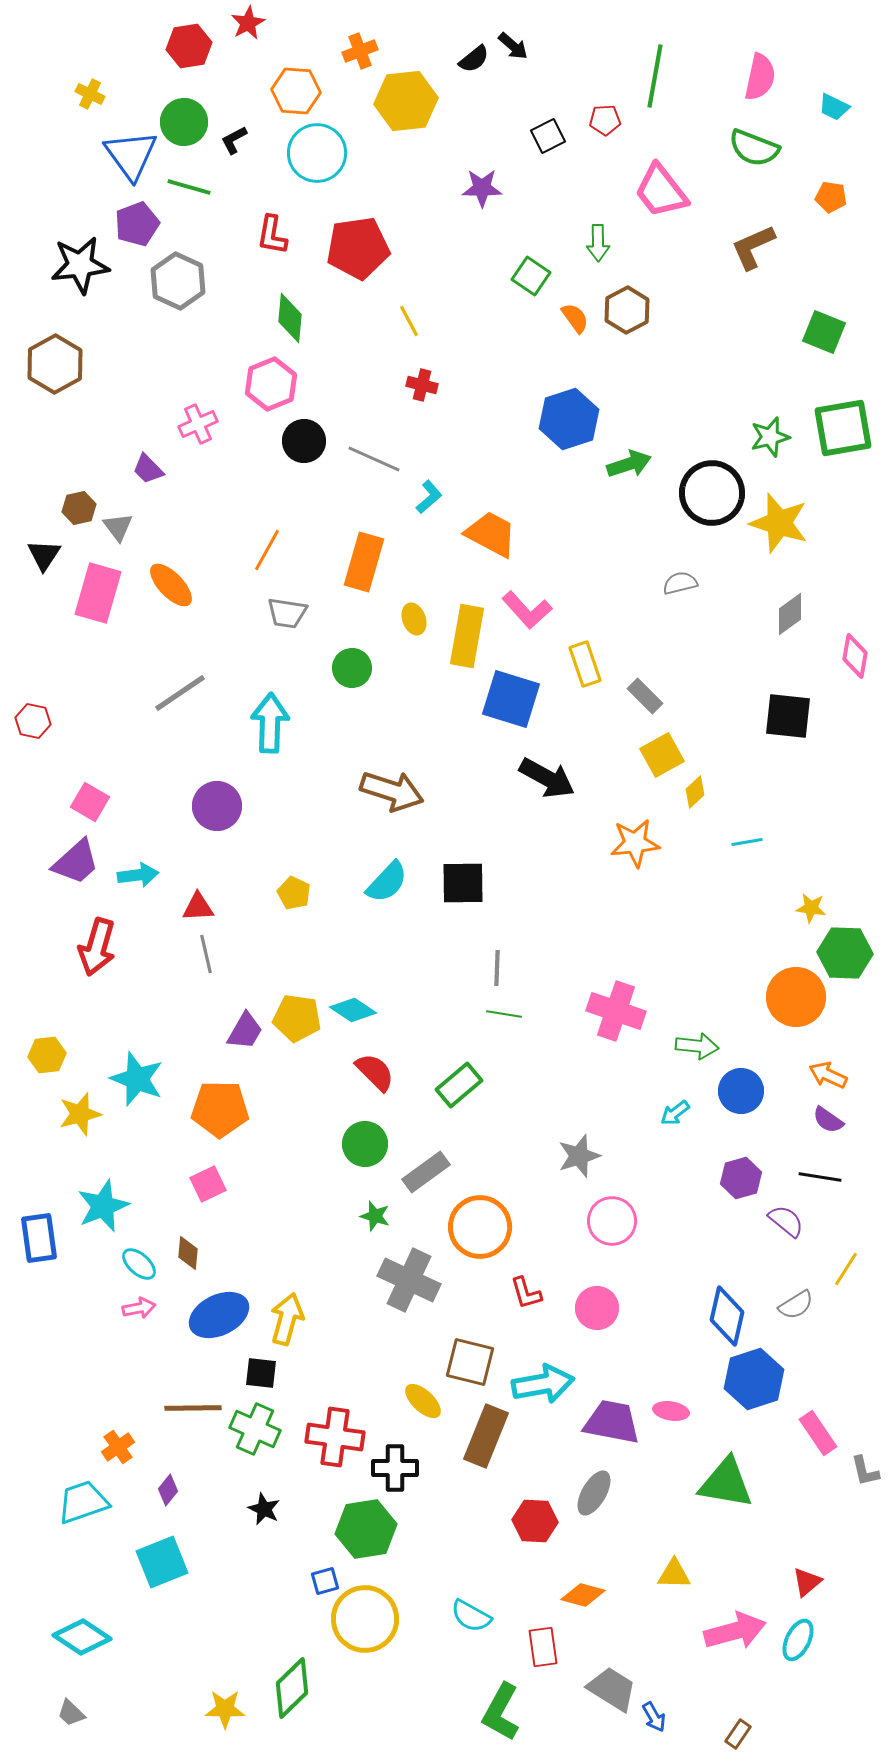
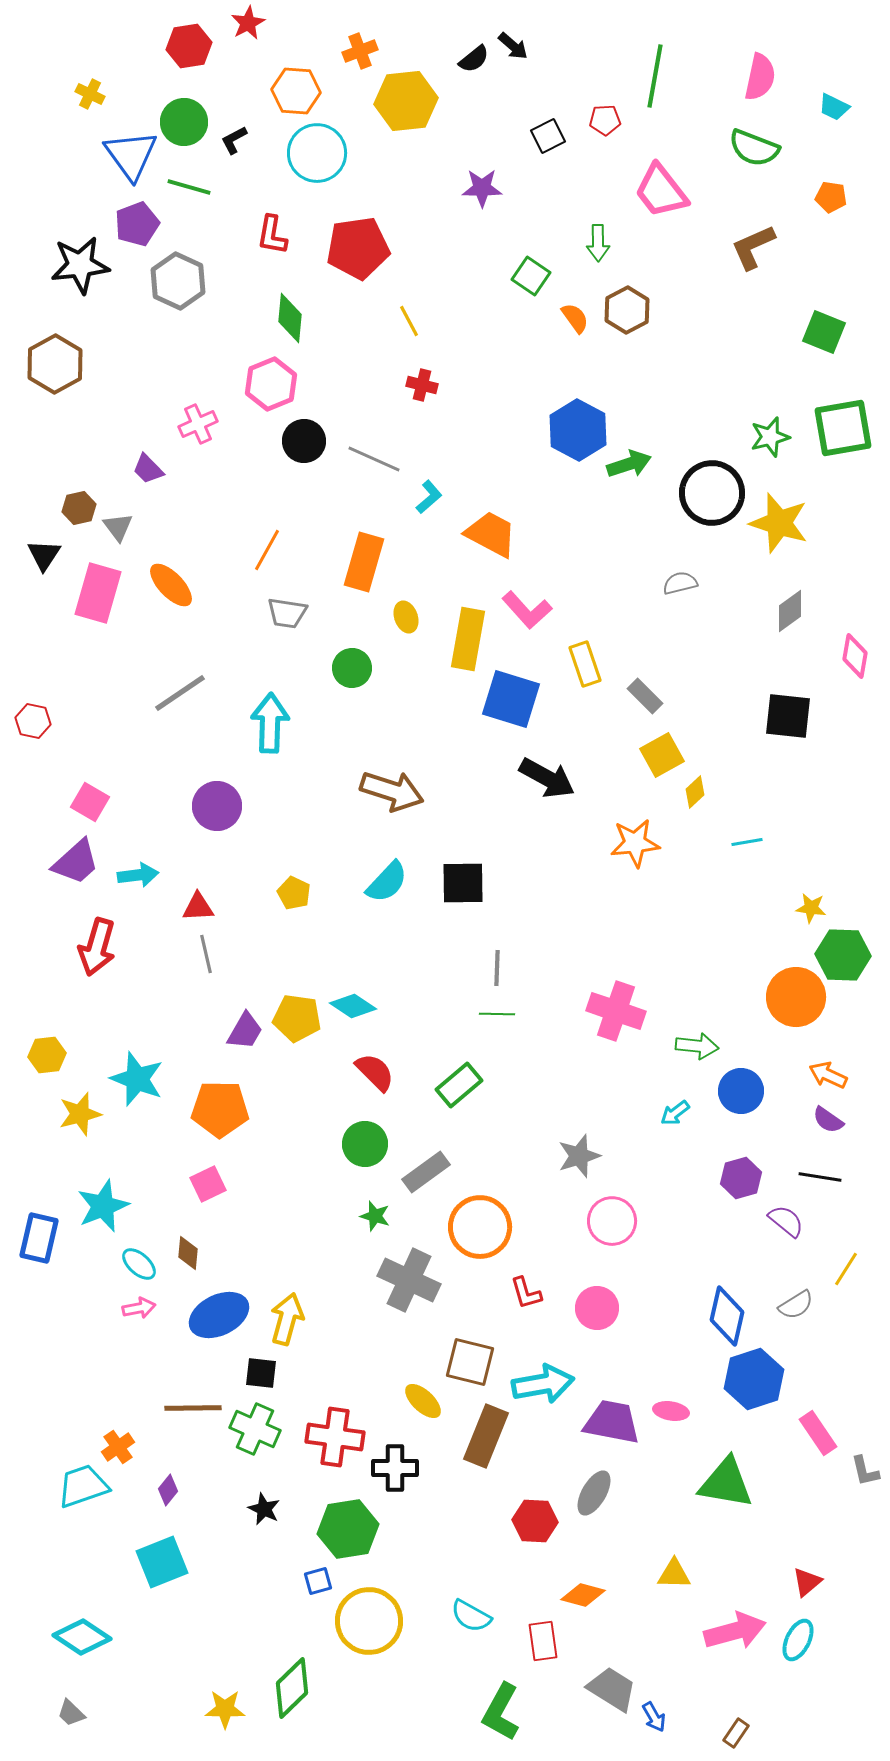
blue hexagon at (569, 419): moved 9 px right, 11 px down; rotated 14 degrees counterclockwise
gray diamond at (790, 614): moved 3 px up
yellow ellipse at (414, 619): moved 8 px left, 2 px up
yellow rectangle at (467, 636): moved 1 px right, 3 px down
green hexagon at (845, 953): moved 2 px left, 2 px down
cyan diamond at (353, 1010): moved 4 px up
green line at (504, 1014): moved 7 px left; rotated 8 degrees counterclockwise
blue rectangle at (39, 1238): rotated 21 degrees clockwise
cyan trapezoid at (83, 1502): moved 16 px up
green hexagon at (366, 1529): moved 18 px left
blue square at (325, 1581): moved 7 px left
yellow circle at (365, 1619): moved 4 px right, 2 px down
red rectangle at (543, 1647): moved 6 px up
brown rectangle at (738, 1734): moved 2 px left, 1 px up
